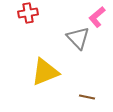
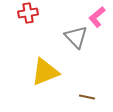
gray triangle: moved 2 px left, 1 px up
